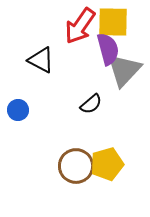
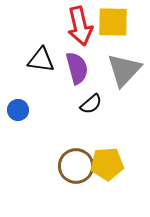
red arrow: rotated 48 degrees counterclockwise
purple semicircle: moved 31 px left, 19 px down
black triangle: rotated 20 degrees counterclockwise
yellow pentagon: rotated 12 degrees clockwise
